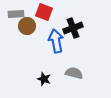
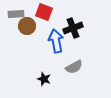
gray semicircle: moved 6 px up; rotated 138 degrees clockwise
